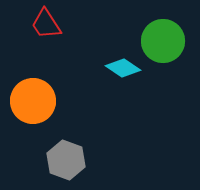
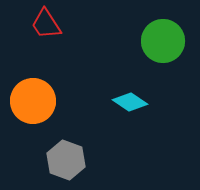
cyan diamond: moved 7 px right, 34 px down
